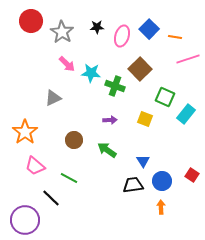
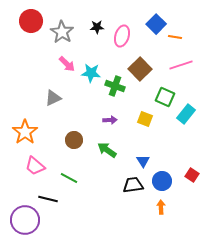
blue square: moved 7 px right, 5 px up
pink line: moved 7 px left, 6 px down
black line: moved 3 px left, 1 px down; rotated 30 degrees counterclockwise
